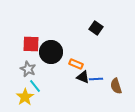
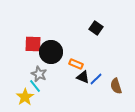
red square: moved 2 px right
gray star: moved 11 px right, 5 px down
blue line: rotated 40 degrees counterclockwise
